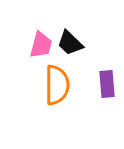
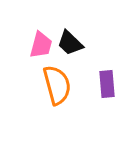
orange semicircle: rotated 15 degrees counterclockwise
